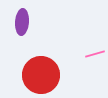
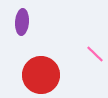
pink line: rotated 60 degrees clockwise
